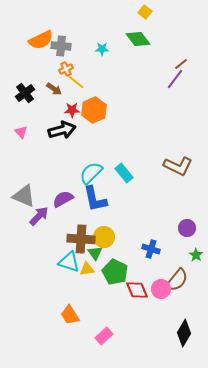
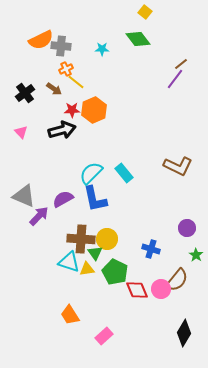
yellow circle: moved 3 px right, 2 px down
